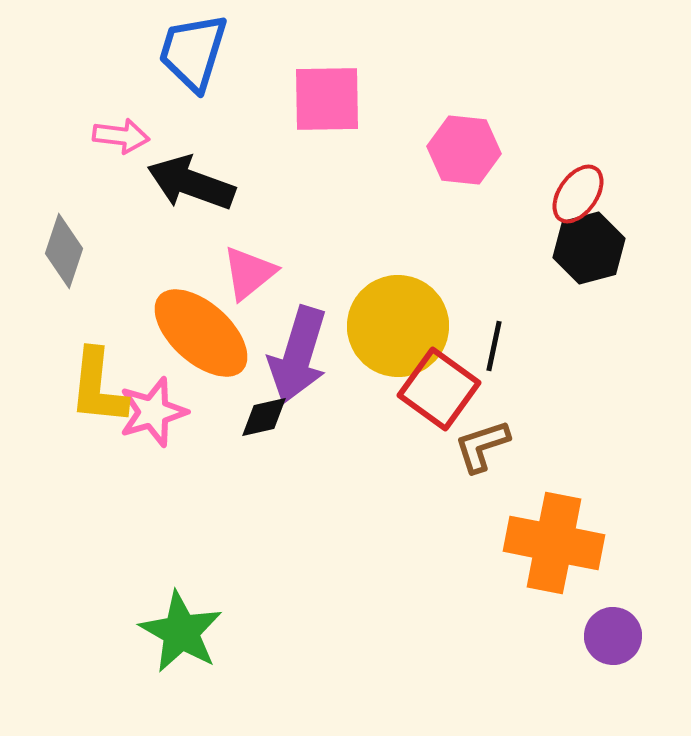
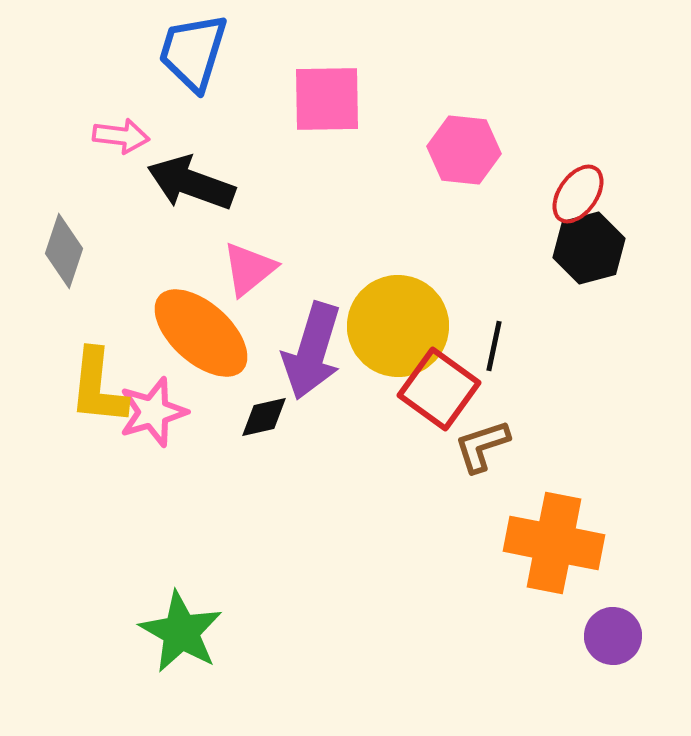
pink triangle: moved 4 px up
purple arrow: moved 14 px right, 4 px up
